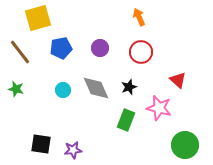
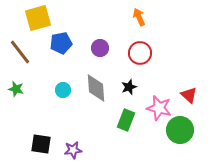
blue pentagon: moved 5 px up
red circle: moved 1 px left, 1 px down
red triangle: moved 11 px right, 15 px down
gray diamond: rotated 20 degrees clockwise
green circle: moved 5 px left, 15 px up
